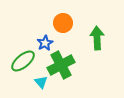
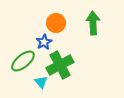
orange circle: moved 7 px left
green arrow: moved 4 px left, 15 px up
blue star: moved 1 px left, 1 px up
green cross: moved 1 px left
